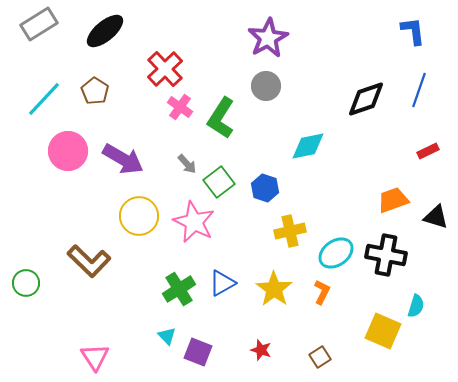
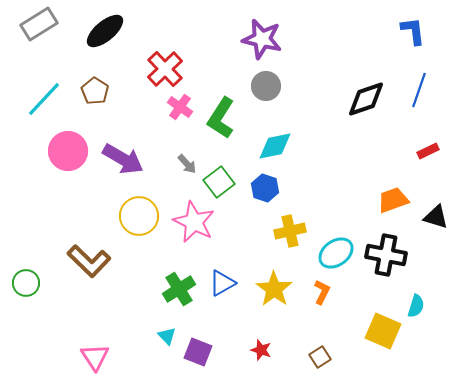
purple star: moved 6 px left, 1 px down; rotated 30 degrees counterclockwise
cyan diamond: moved 33 px left
